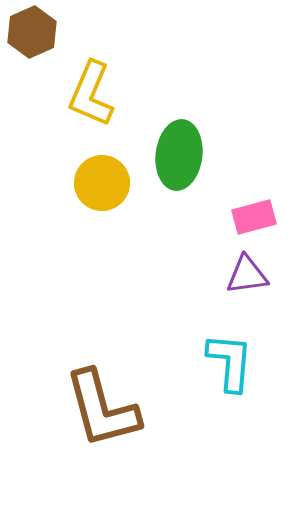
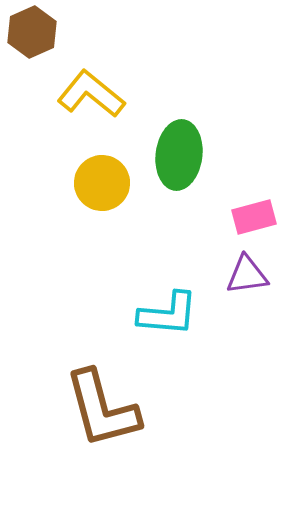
yellow L-shape: rotated 106 degrees clockwise
cyan L-shape: moved 62 px left, 48 px up; rotated 90 degrees clockwise
